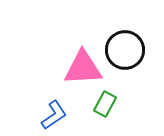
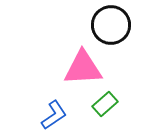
black circle: moved 14 px left, 25 px up
green rectangle: rotated 20 degrees clockwise
